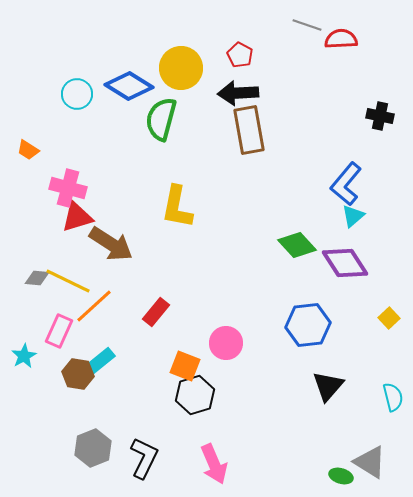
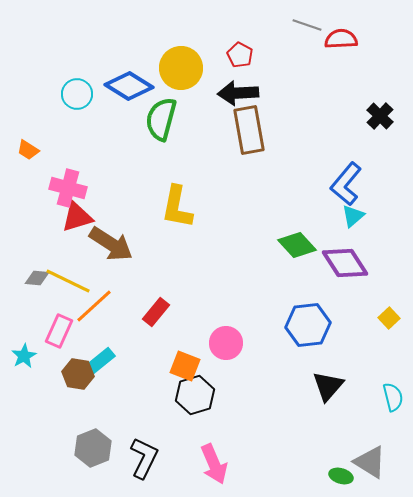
black cross: rotated 32 degrees clockwise
